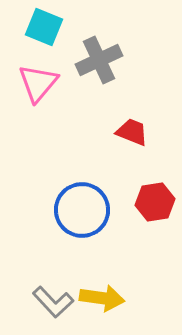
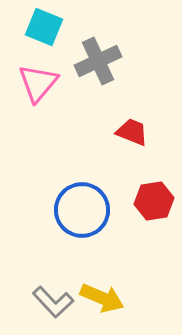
gray cross: moved 1 px left, 1 px down
red hexagon: moved 1 px left, 1 px up
yellow arrow: rotated 15 degrees clockwise
